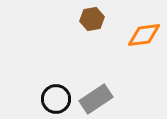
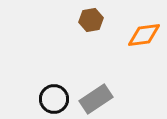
brown hexagon: moved 1 px left, 1 px down
black circle: moved 2 px left
